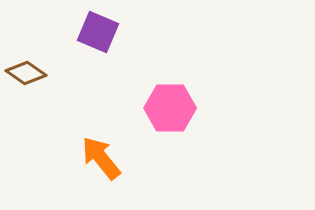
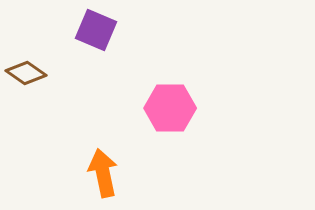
purple square: moved 2 px left, 2 px up
orange arrow: moved 2 px right, 15 px down; rotated 27 degrees clockwise
